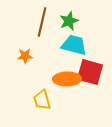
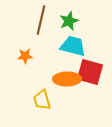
brown line: moved 1 px left, 2 px up
cyan trapezoid: moved 1 px left, 1 px down
